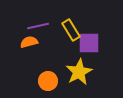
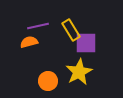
purple square: moved 3 px left
